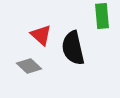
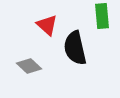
red triangle: moved 6 px right, 10 px up
black semicircle: moved 2 px right
